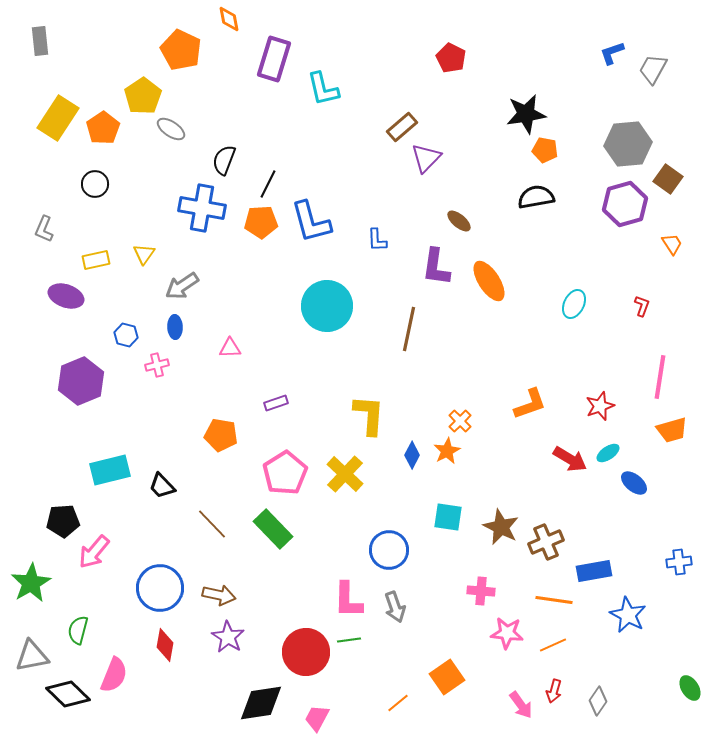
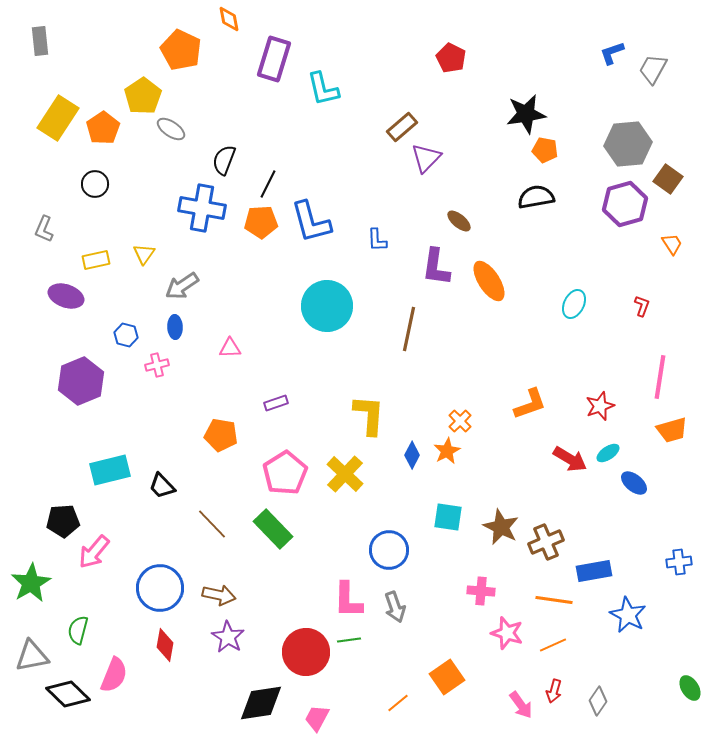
pink star at (507, 633): rotated 12 degrees clockwise
